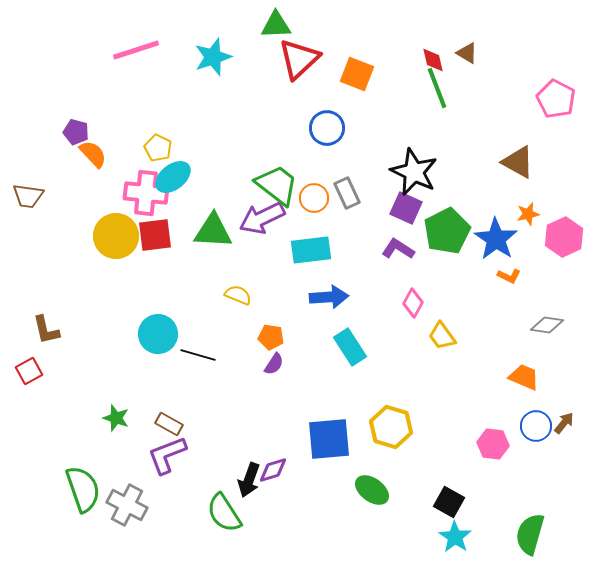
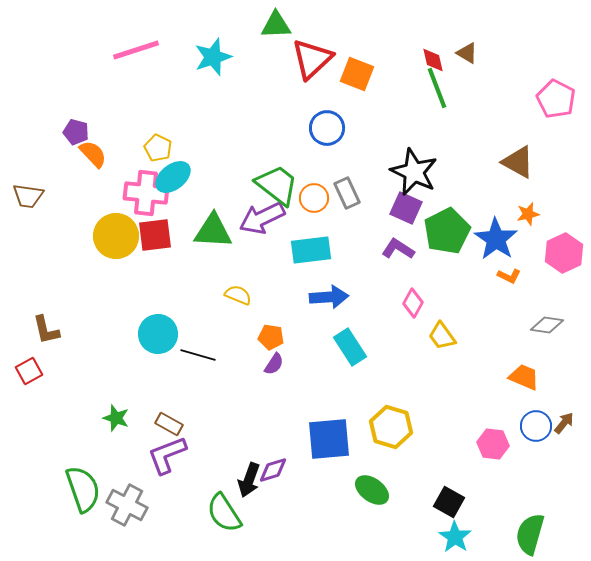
red triangle at (299, 59): moved 13 px right
pink hexagon at (564, 237): moved 16 px down
